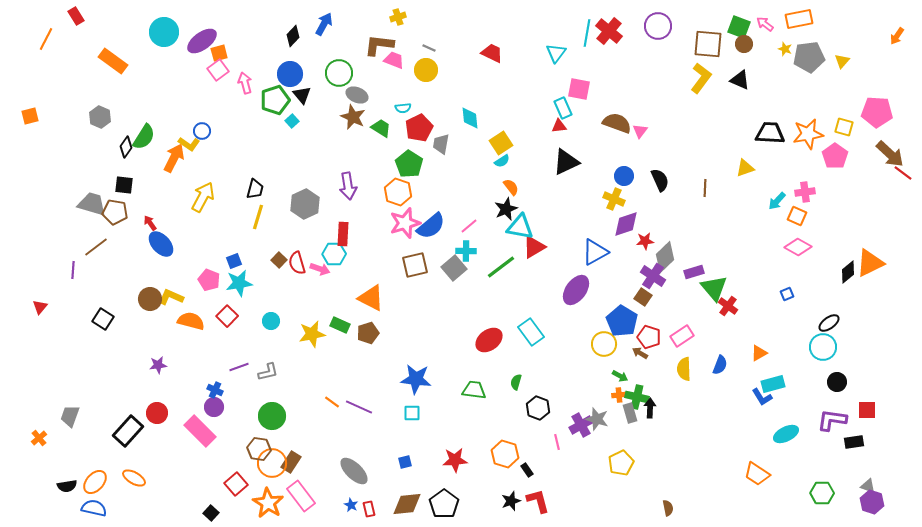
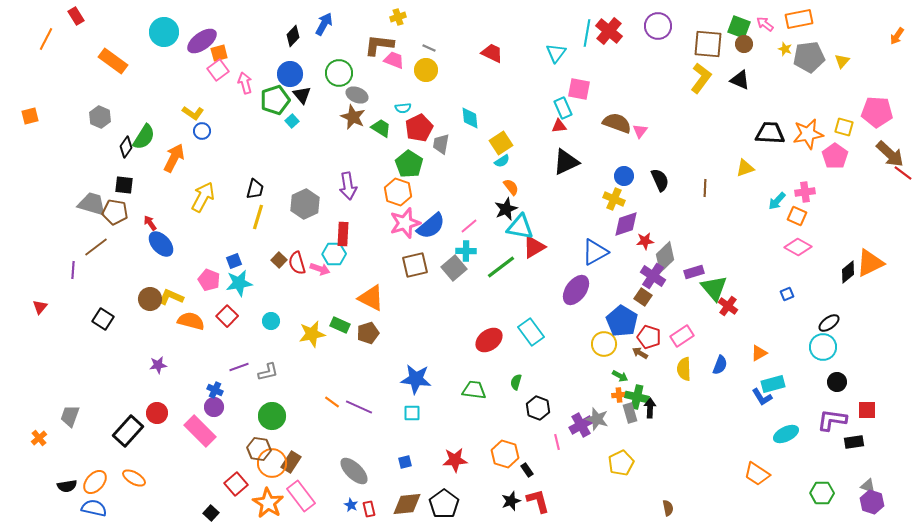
yellow L-shape at (189, 144): moved 4 px right, 31 px up
